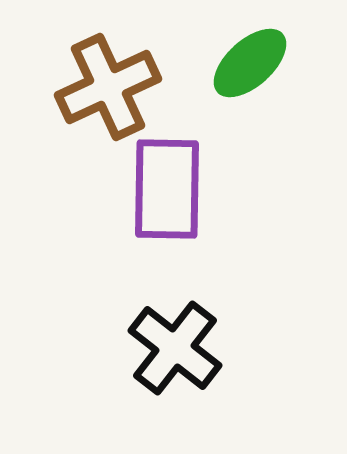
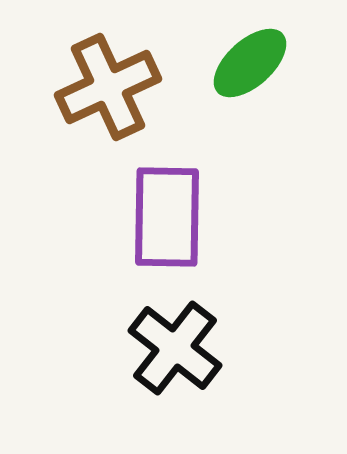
purple rectangle: moved 28 px down
